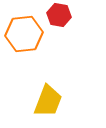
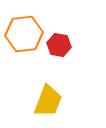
red hexagon: moved 30 px down
